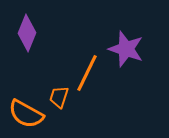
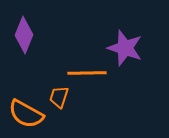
purple diamond: moved 3 px left, 2 px down
purple star: moved 1 px left, 1 px up
orange line: rotated 63 degrees clockwise
